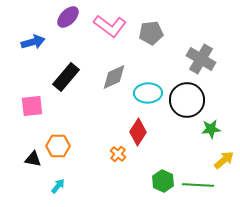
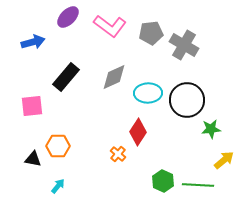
gray cross: moved 17 px left, 14 px up
